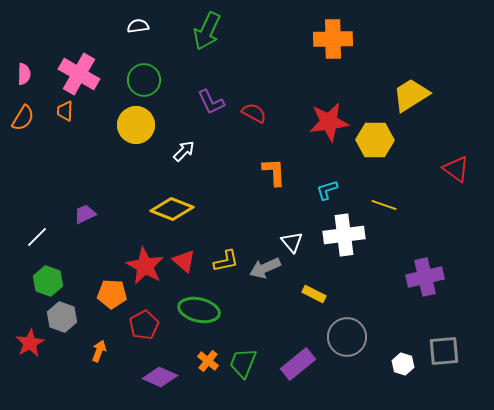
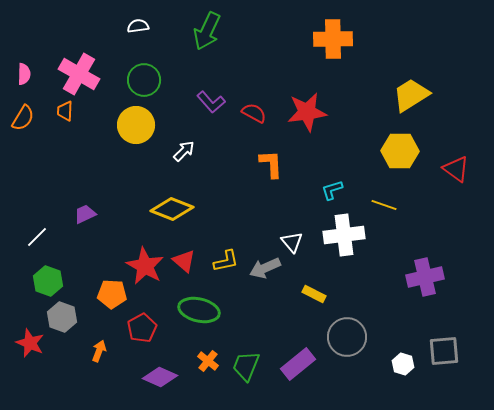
purple L-shape at (211, 102): rotated 16 degrees counterclockwise
red star at (329, 122): moved 22 px left, 10 px up
yellow hexagon at (375, 140): moved 25 px right, 11 px down
orange L-shape at (274, 172): moved 3 px left, 8 px up
cyan L-shape at (327, 190): moved 5 px right
red pentagon at (144, 325): moved 2 px left, 3 px down
red star at (30, 343): rotated 20 degrees counterclockwise
green trapezoid at (243, 363): moved 3 px right, 3 px down
